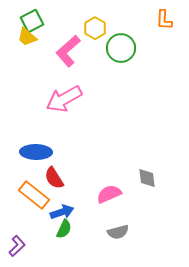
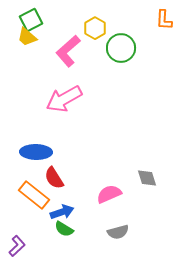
green square: moved 1 px left, 1 px up
gray diamond: rotated 10 degrees counterclockwise
green semicircle: rotated 96 degrees clockwise
